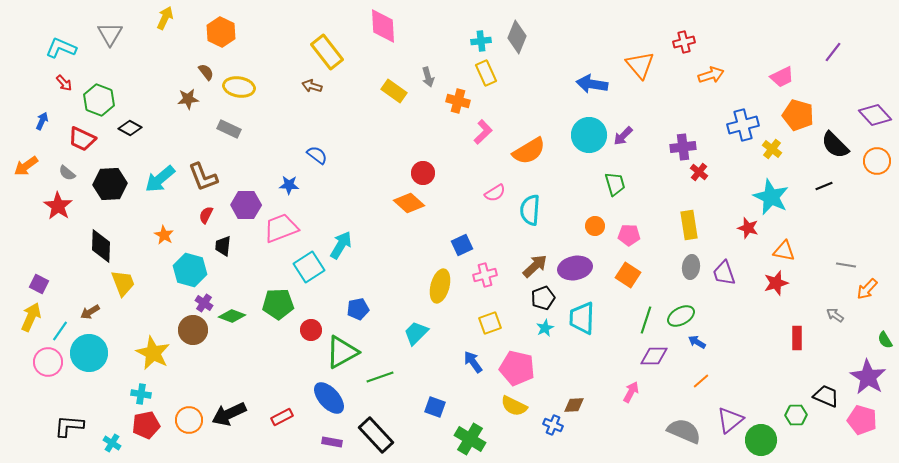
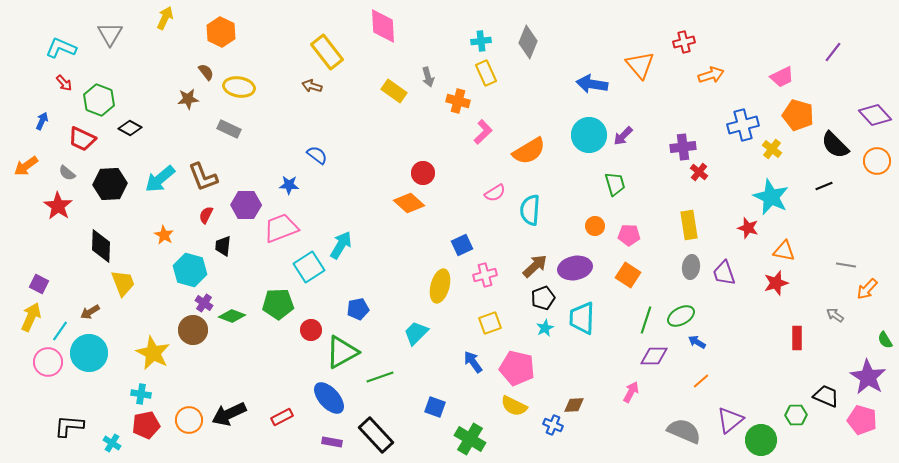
gray diamond at (517, 37): moved 11 px right, 5 px down
